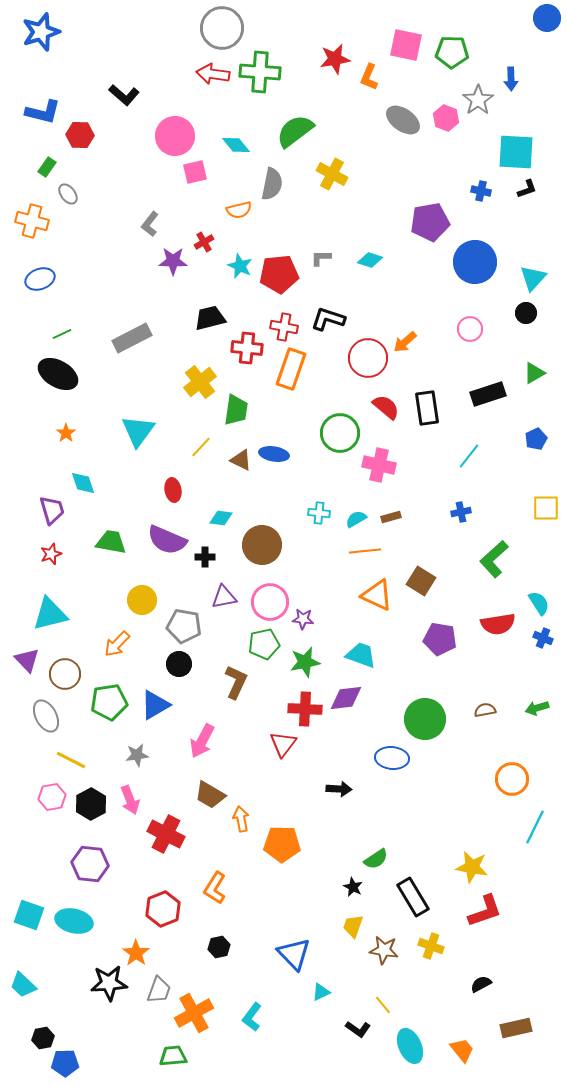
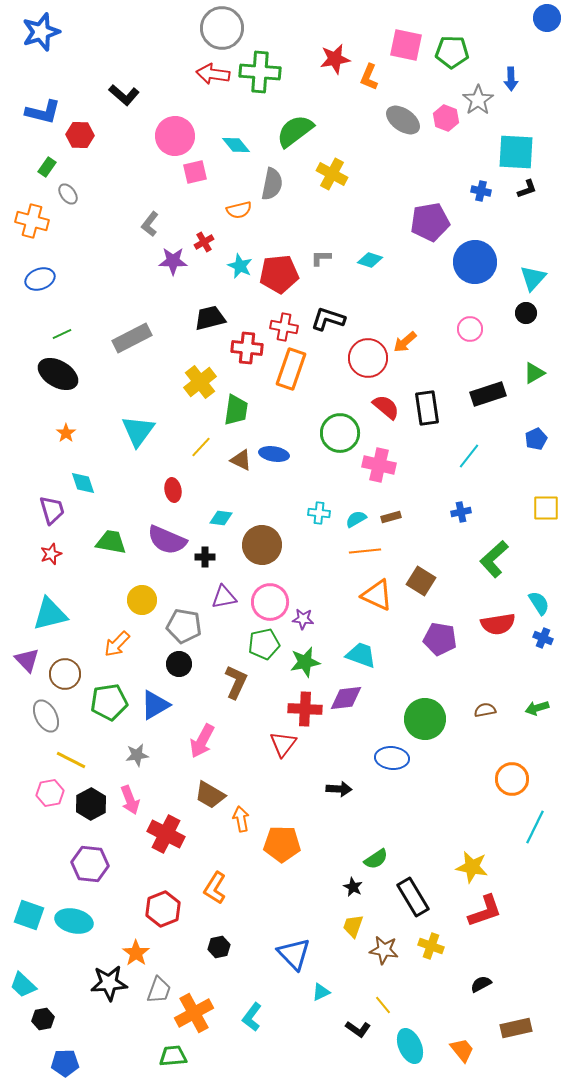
pink hexagon at (52, 797): moved 2 px left, 4 px up
black hexagon at (43, 1038): moved 19 px up
